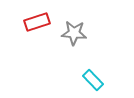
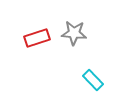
red rectangle: moved 16 px down
